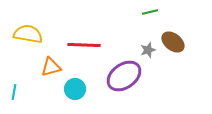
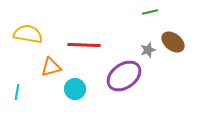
cyan line: moved 3 px right
